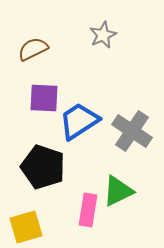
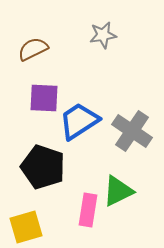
gray star: rotated 16 degrees clockwise
